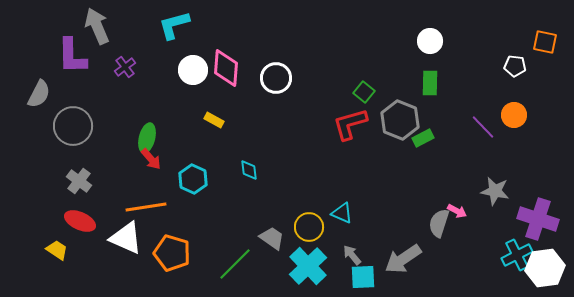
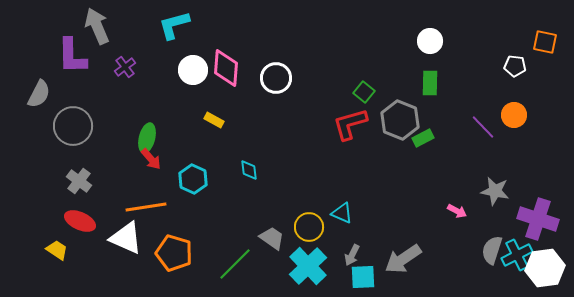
gray semicircle at (439, 223): moved 53 px right, 27 px down
orange pentagon at (172, 253): moved 2 px right
gray arrow at (352, 255): rotated 115 degrees counterclockwise
